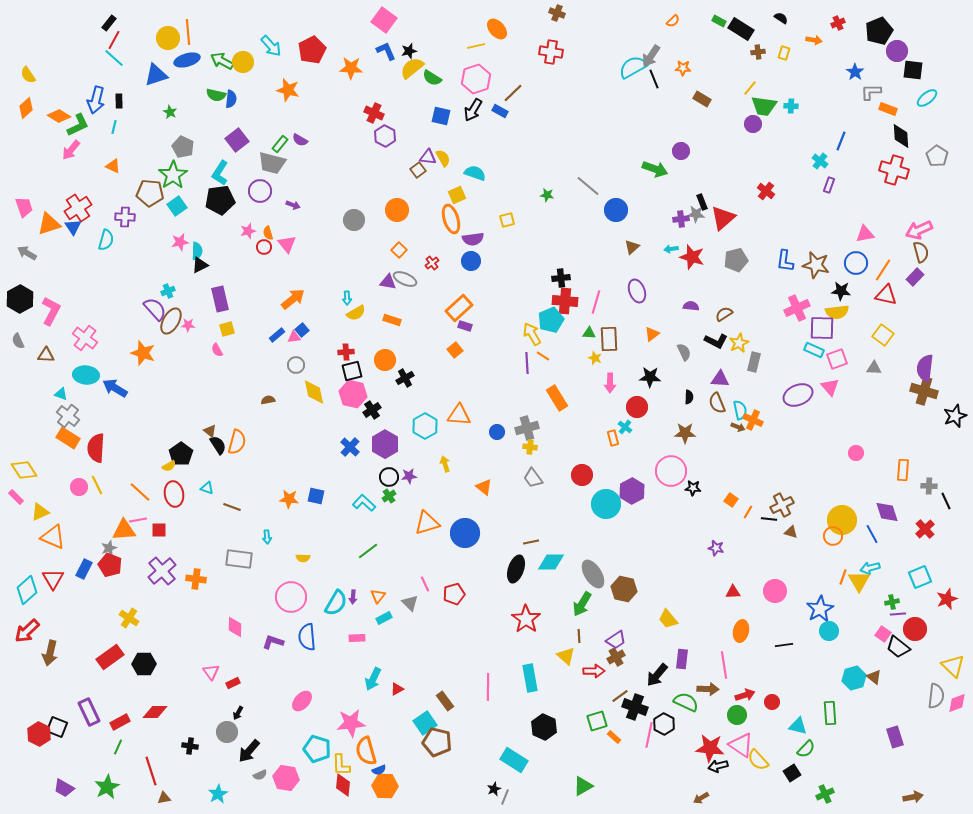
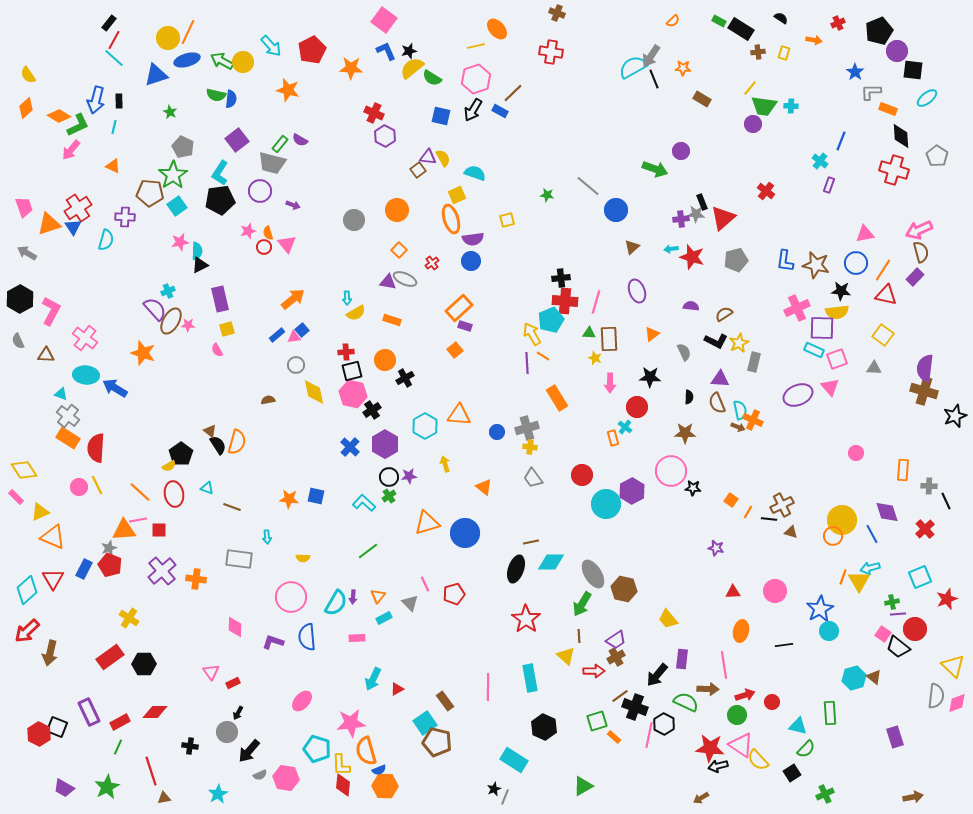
orange line at (188, 32): rotated 30 degrees clockwise
